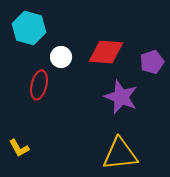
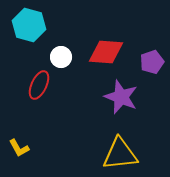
cyan hexagon: moved 3 px up
red ellipse: rotated 12 degrees clockwise
